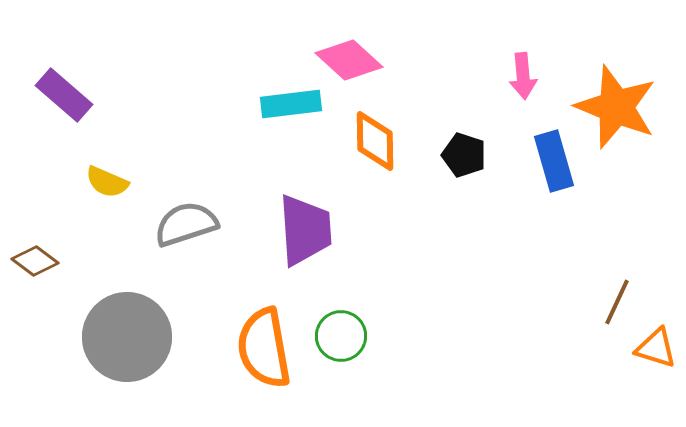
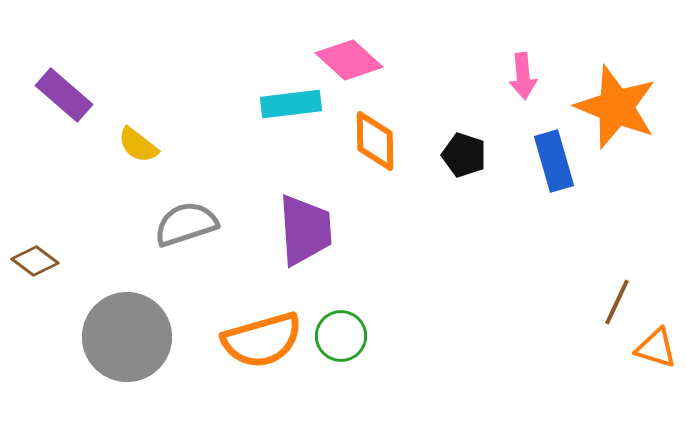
yellow semicircle: moved 31 px right, 37 px up; rotated 15 degrees clockwise
orange semicircle: moved 2 px left, 8 px up; rotated 96 degrees counterclockwise
